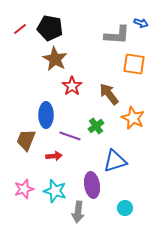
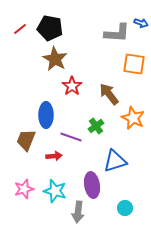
gray L-shape: moved 2 px up
purple line: moved 1 px right, 1 px down
